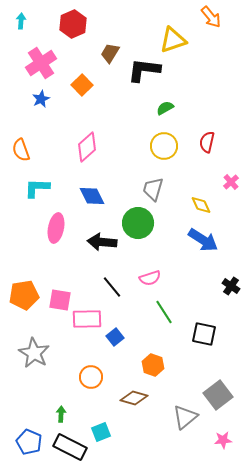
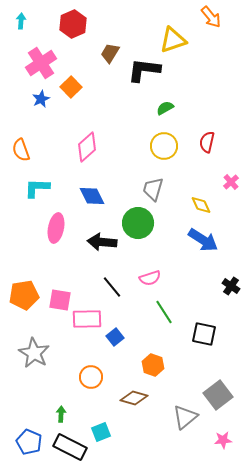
orange square at (82, 85): moved 11 px left, 2 px down
